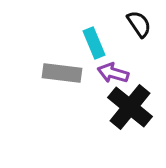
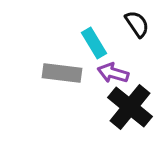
black semicircle: moved 2 px left
cyan rectangle: rotated 8 degrees counterclockwise
